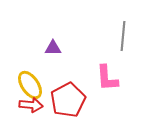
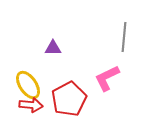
gray line: moved 1 px right, 1 px down
pink L-shape: rotated 68 degrees clockwise
yellow ellipse: moved 2 px left
red pentagon: moved 1 px right, 1 px up
